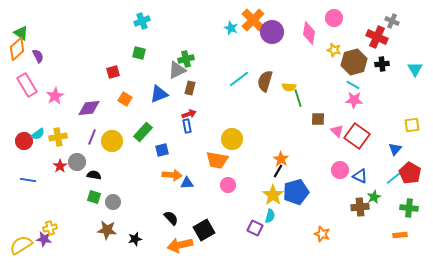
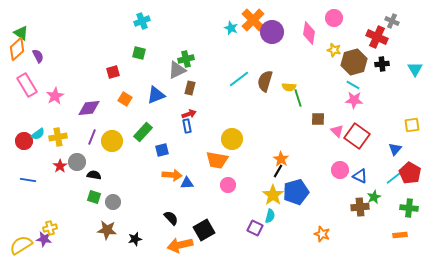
blue triangle at (159, 94): moved 3 px left, 1 px down
